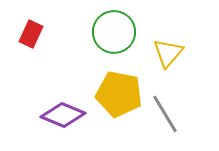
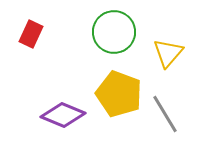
yellow pentagon: rotated 9 degrees clockwise
